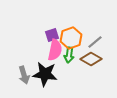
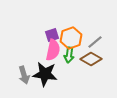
pink semicircle: moved 2 px left
